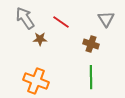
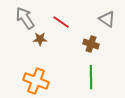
gray triangle: moved 1 px right; rotated 24 degrees counterclockwise
